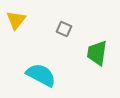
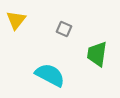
green trapezoid: moved 1 px down
cyan semicircle: moved 9 px right
